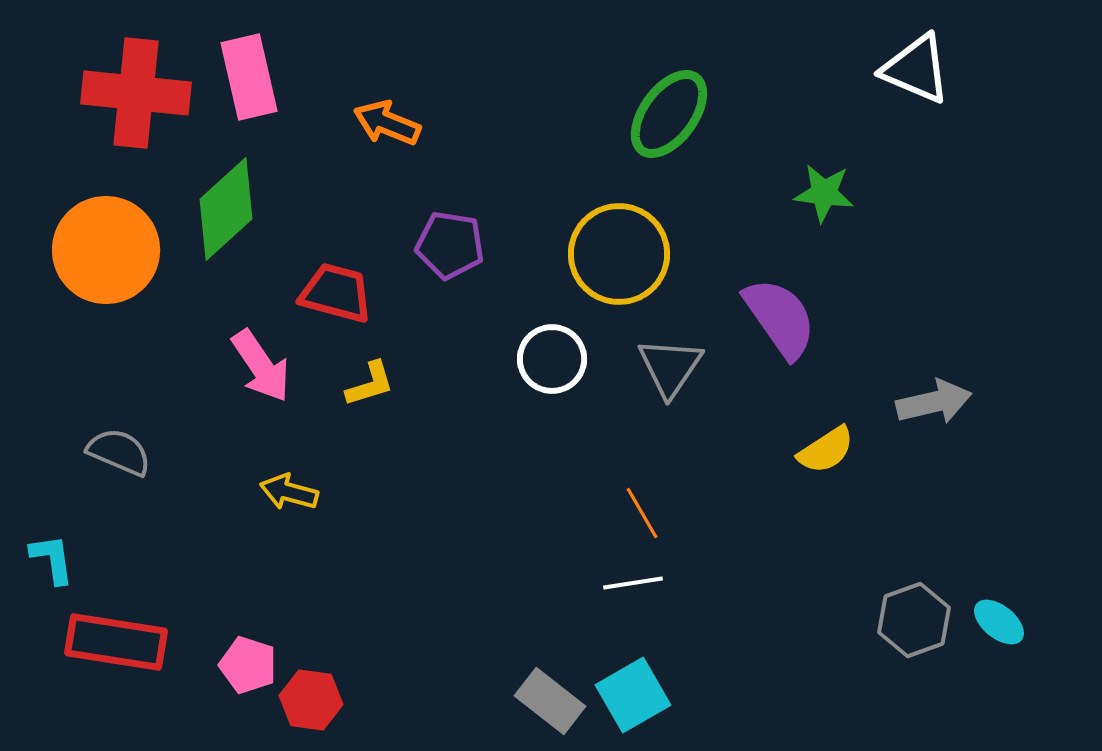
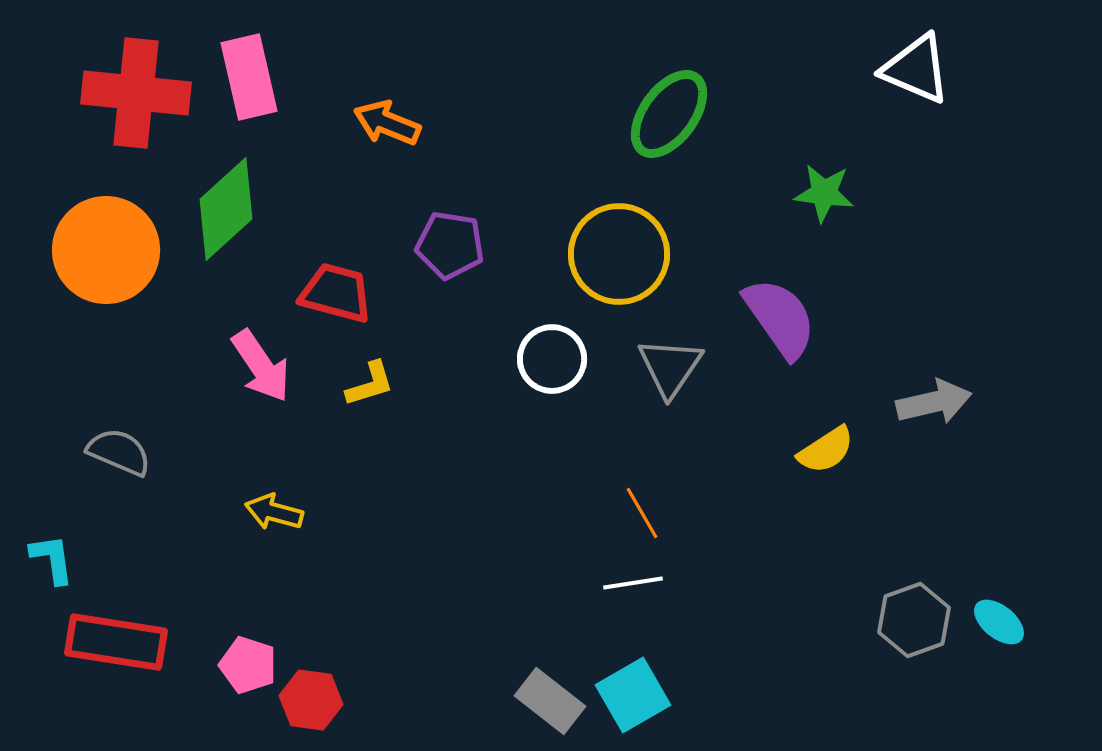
yellow arrow: moved 15 px left, 20 px down
